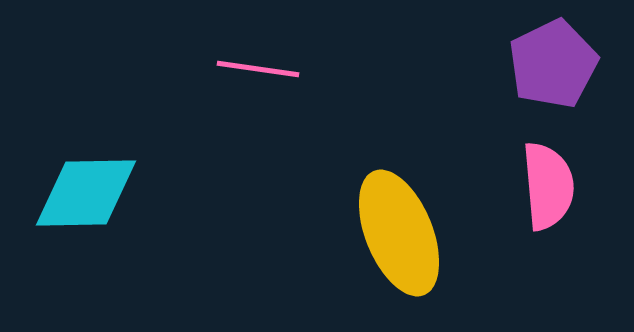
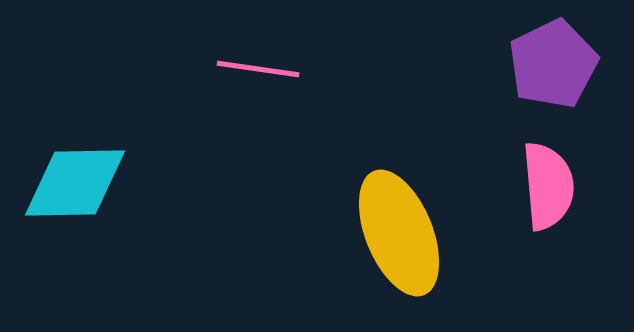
cyan diamond: moved 11 px left, 10 px up
